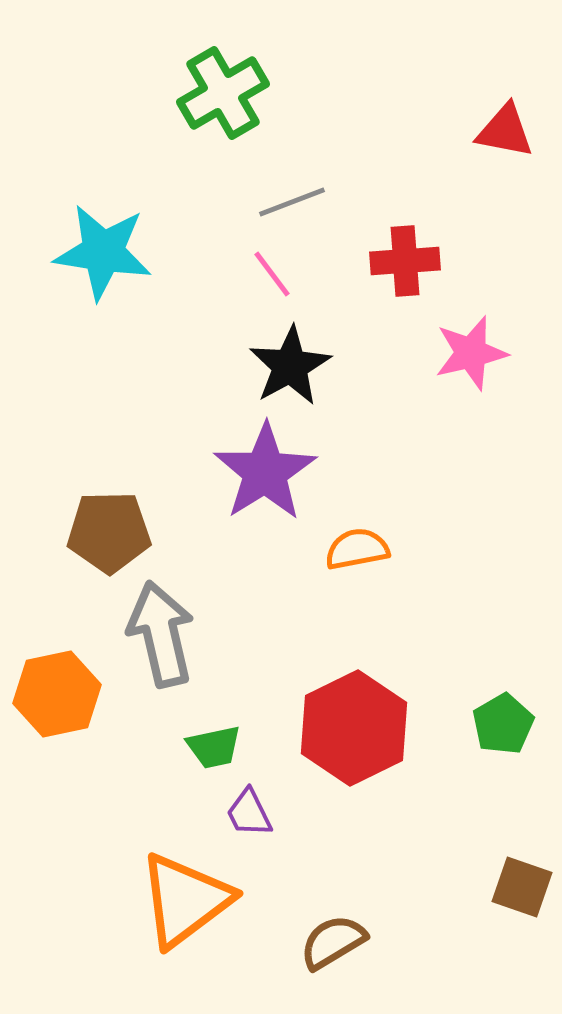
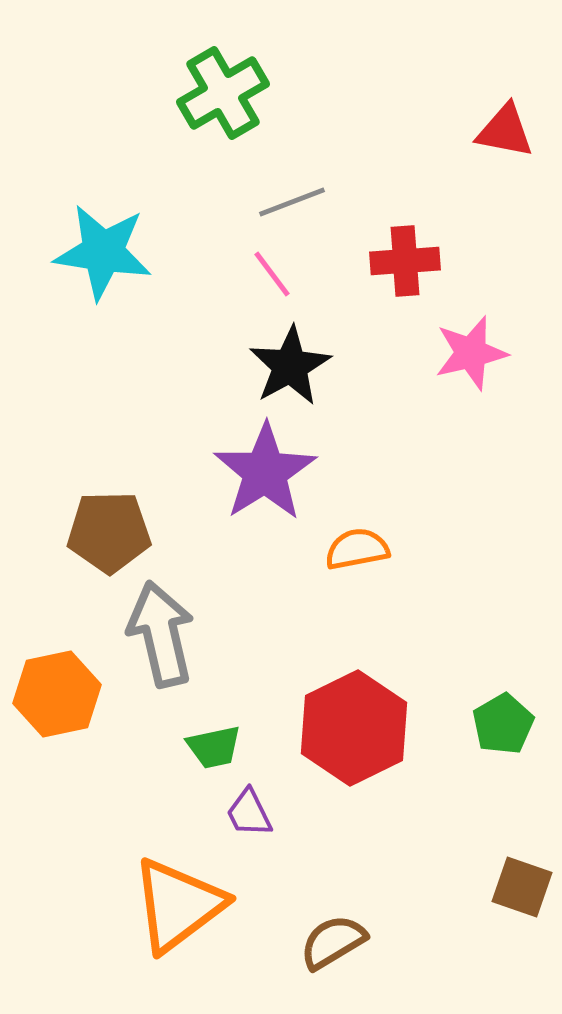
orange triangle: moved 7 px left, 5 px down
